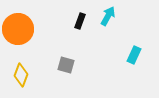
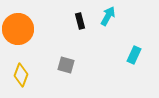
black rectangle: rotated 35 degrees counterclockwise
